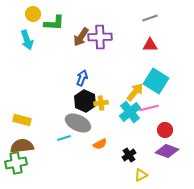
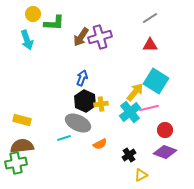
gray line: rotated 14 degrees counterclockwise
purple cross: rotated 15 degrees counterclockwise
yellow cross: moved 1 px down
purple diamond: moved 2 px left, 1 px down
